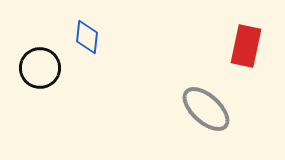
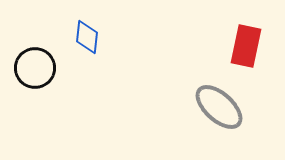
black circle: moved 5 px left
gray ellipse: moved 13 px right, 2 px up
